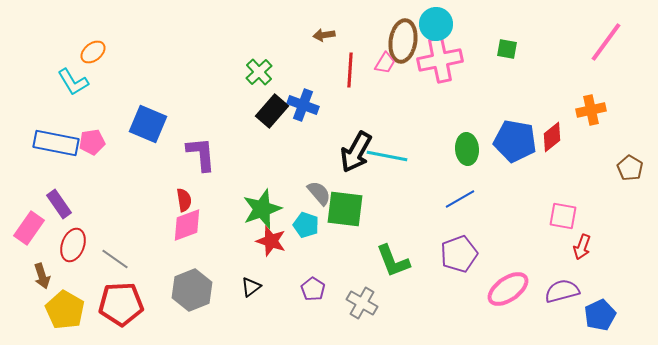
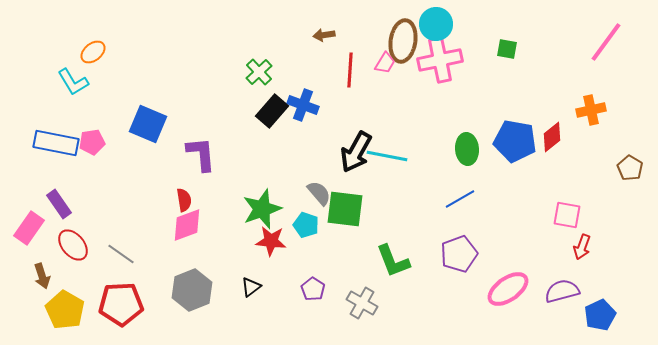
pink square at (563, 216): moved 4 px right, 1 px up
red star at (271, 241): rotated 12 degrees counterclockwise
red ellipse at (73, 245): rotated 60 degrees counterclockwise
gray line at (115, 259): moved 6 px right, 5 px up
